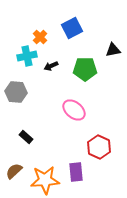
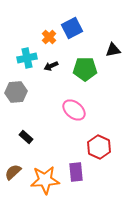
orange cross: moved 9 px right
cyan cross: moved 2 px down
gray hexagon: rotated 10 degrees counterclockwise
brown semicircle: moved 1 px left, 1 px down
